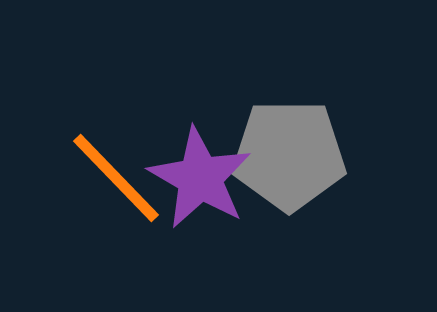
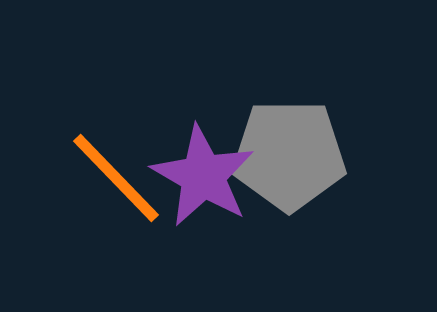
purple star: moved 3 px right, 2 px up
